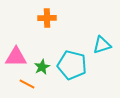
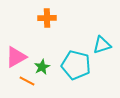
pink triangle: rotated 30 degrees counterclockwise
cyan pentagon: moved 4 px right
orange line: moved 3 px up
